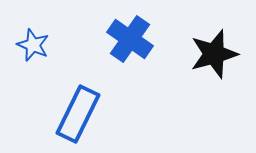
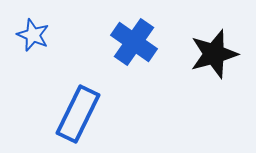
blue cross: moved 4 px right, 3 px down
blue star: moved 10 px up
